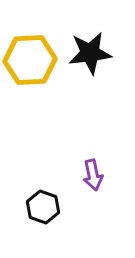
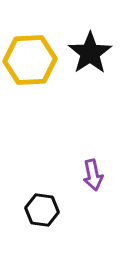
black star: rotated 27 degrees counterclockwise
black hexagon: moved 1 px left, 3 px down; rotated 12 degrees counterclockwise
